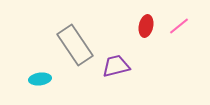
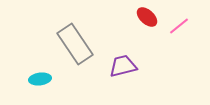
red ellipse: moved 1 px right, 9 px up; rotated 60 degrees counterclockwise
gray rectangle: moved 1 px up
purple trapezoid: moved 7 px right
